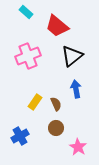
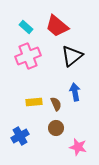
cyan rectangle: moved 15 px down
blue arrow: moved 1 px left, 3 px down
yellow rectangle: moved 1 px left; rotated 49 degrees clockwise
pink star: rotated 18 degrees counterclockwise
